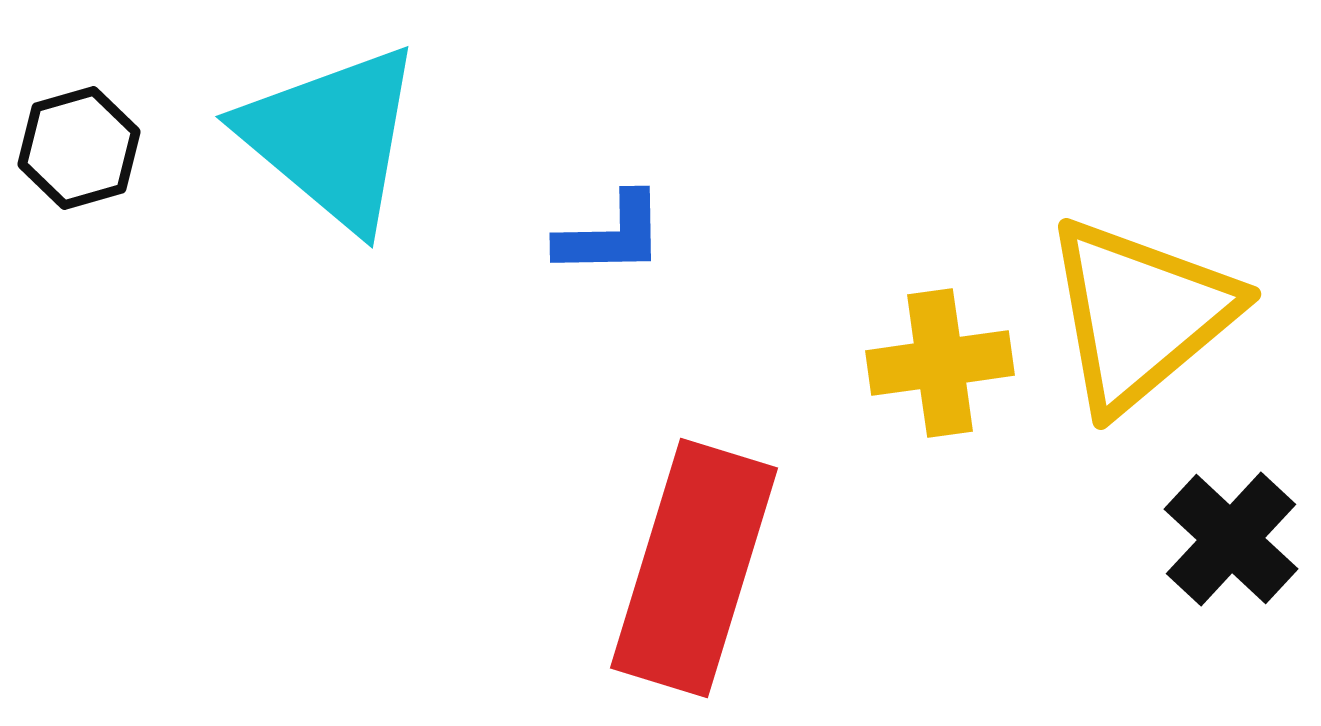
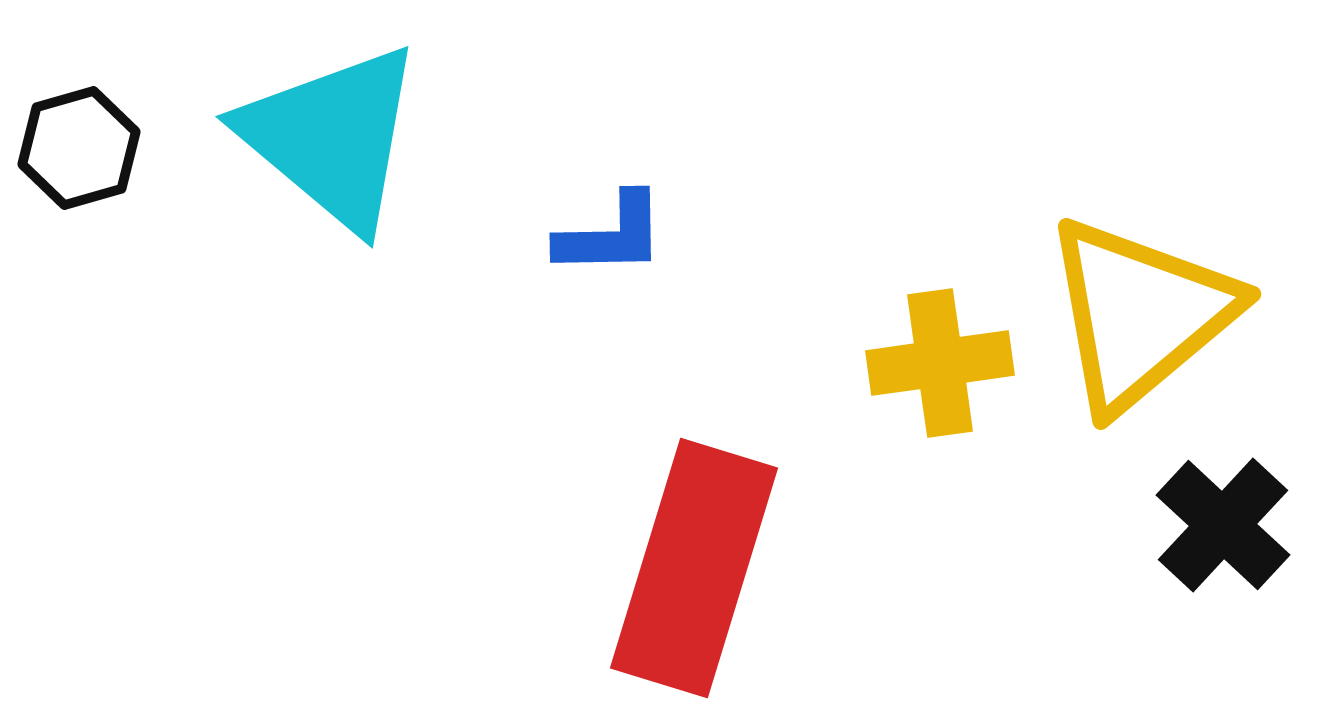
black cross: moved 8 px left, 14 px up
